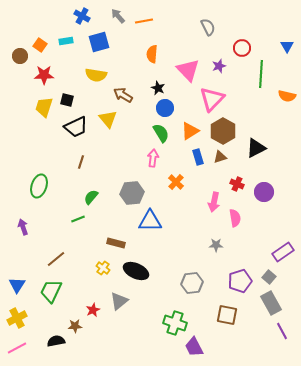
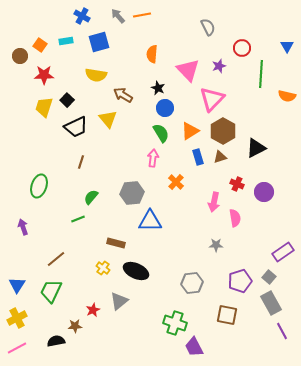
orange line at (144, 21): moved 2 px left, 6 px up
black square at (67, 100): rotated 32 degrees clockwise
